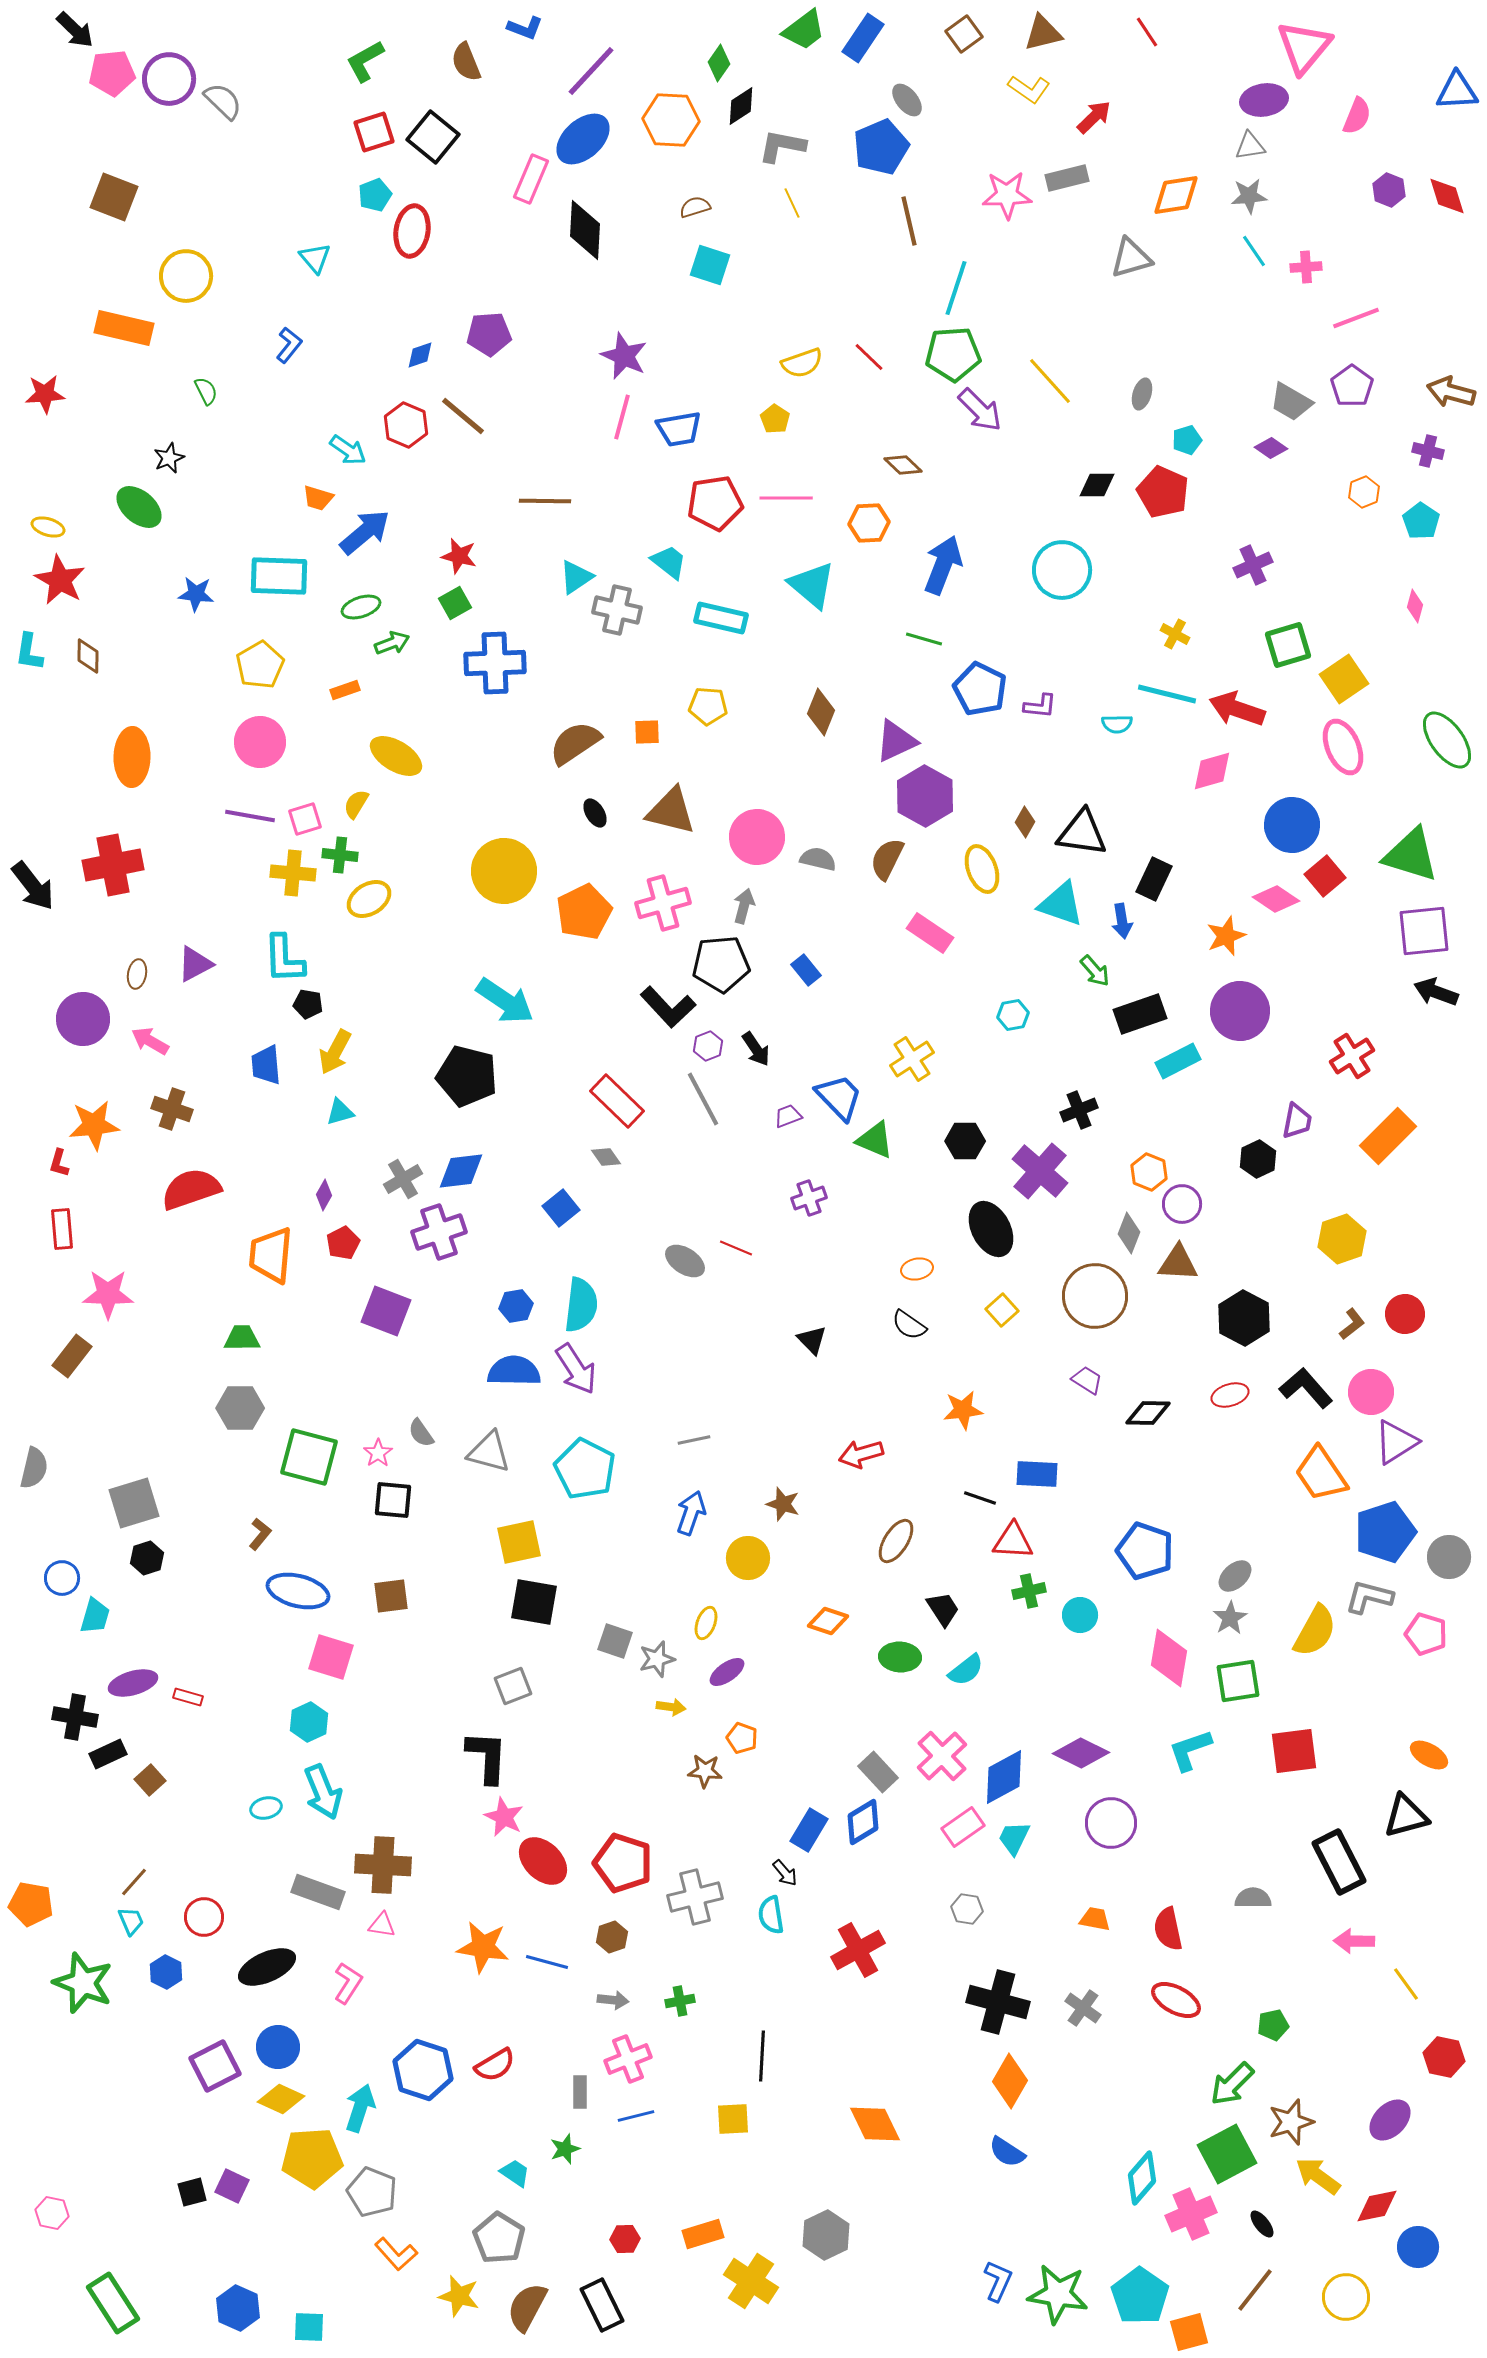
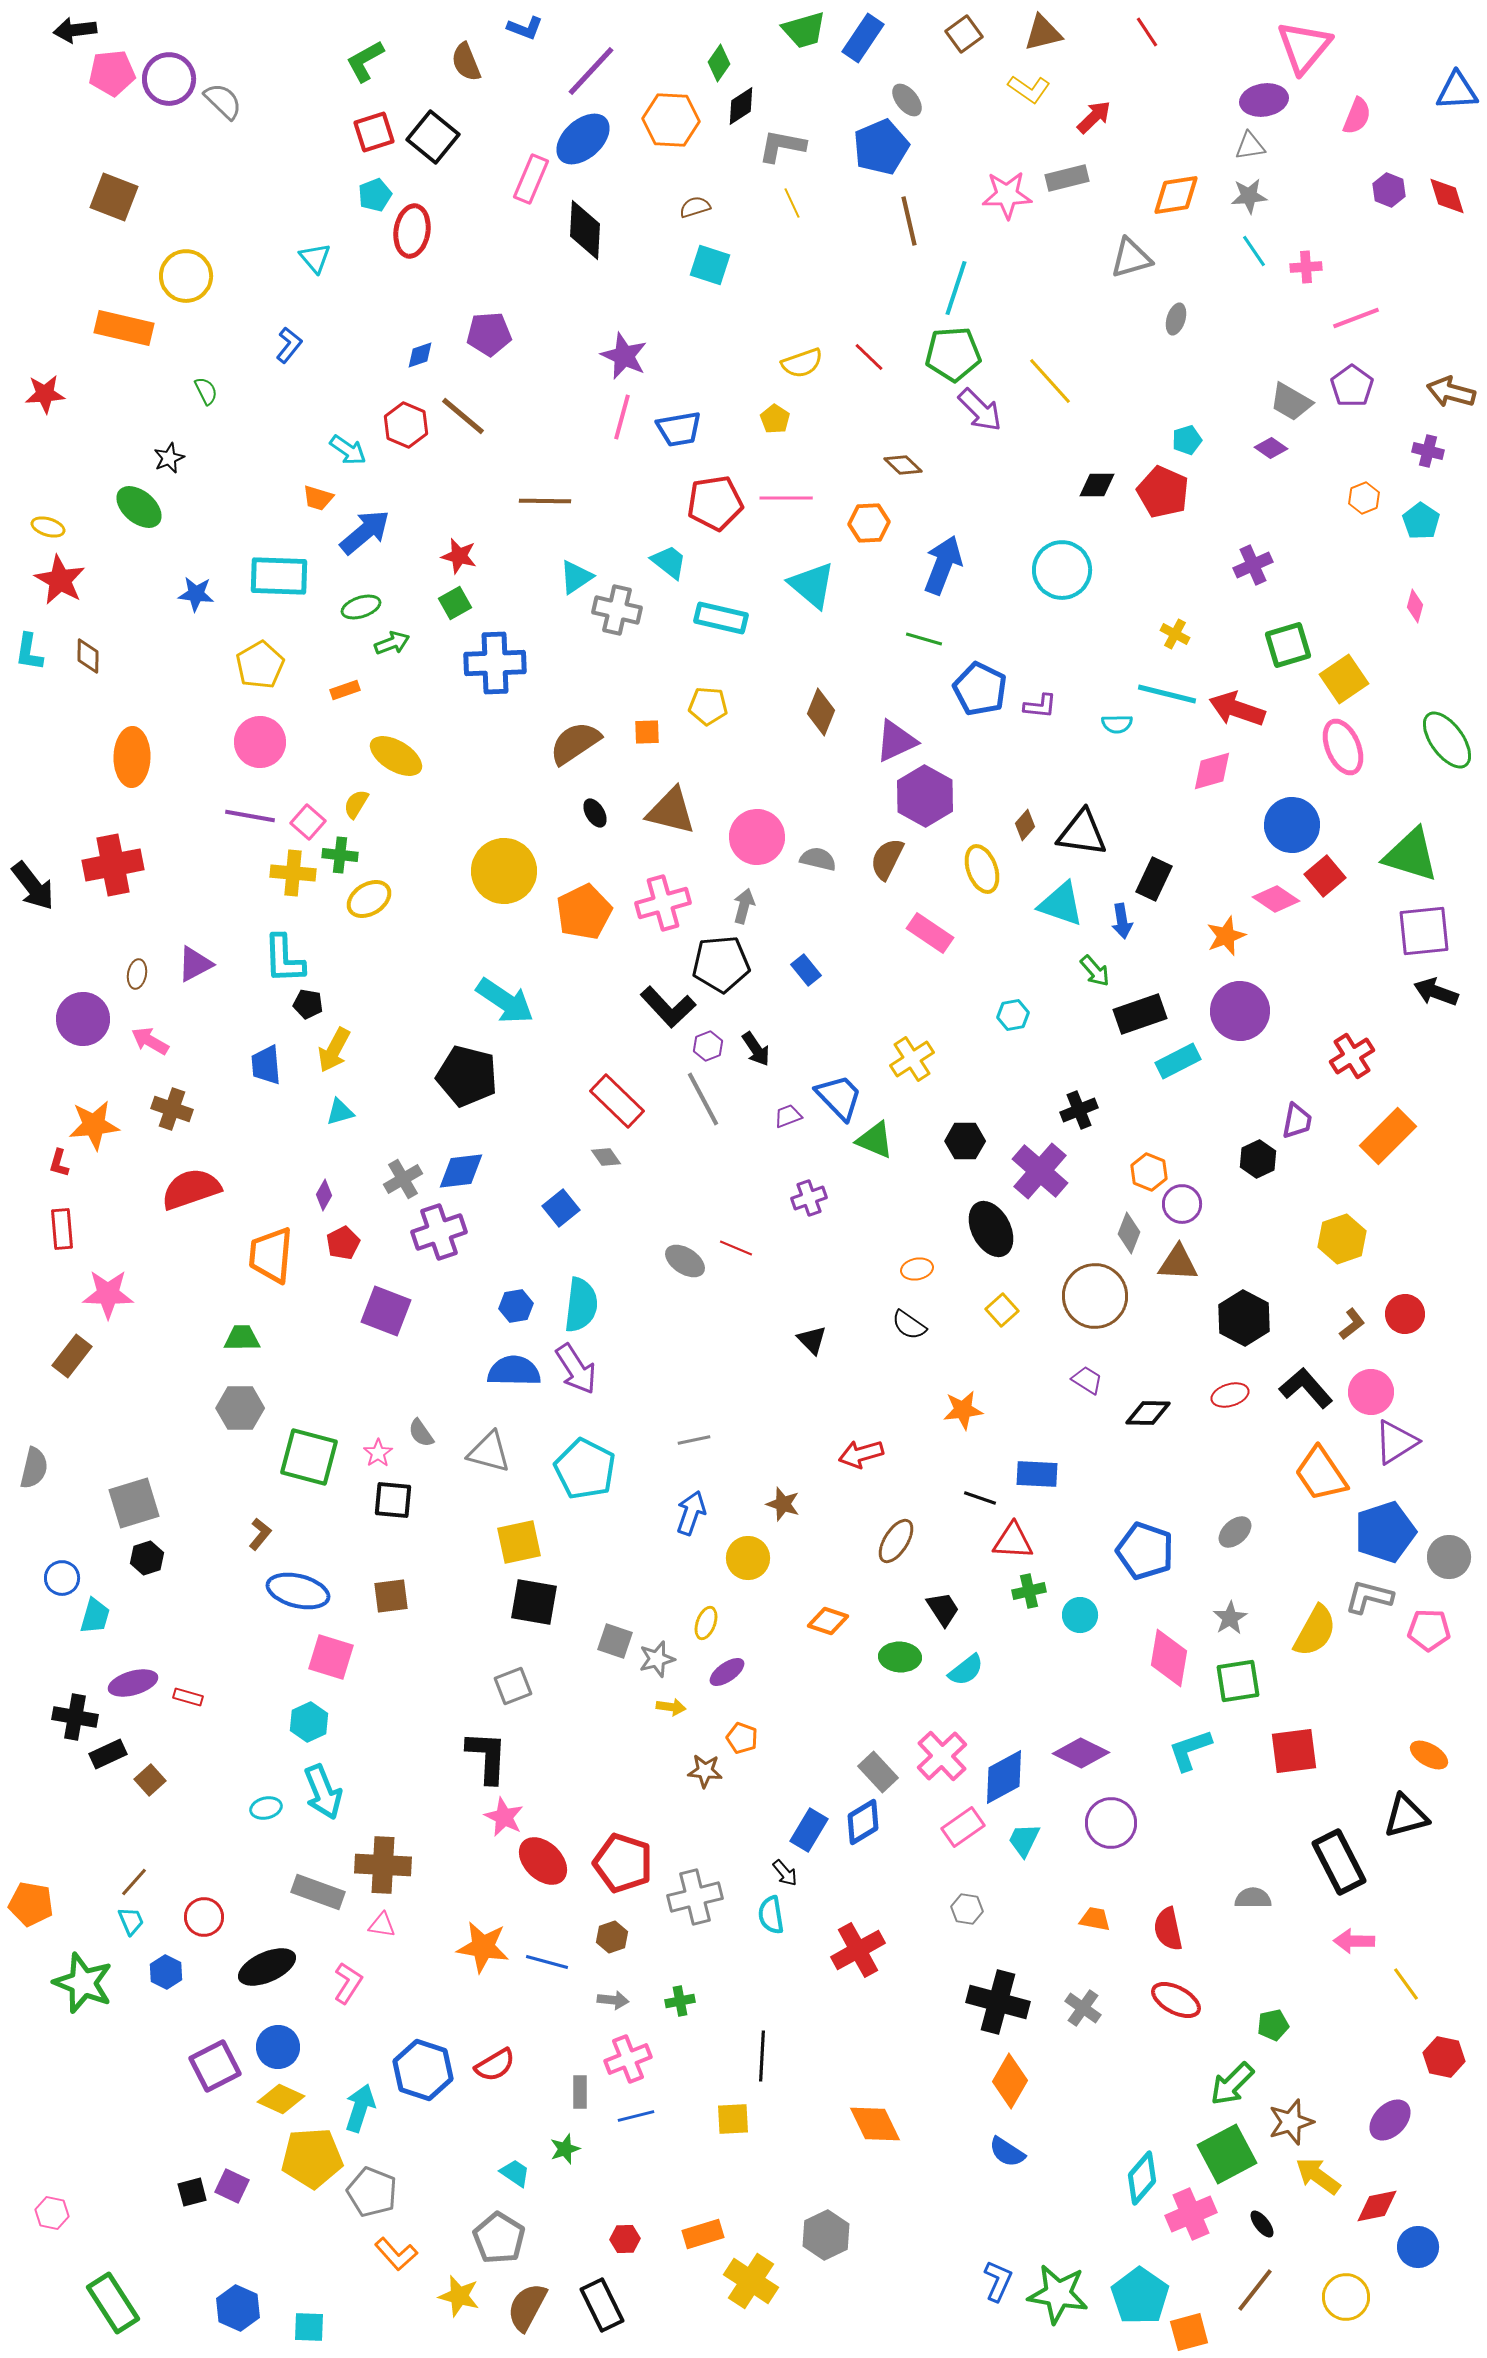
black arrow at (75, 30): rotated 129 degrees clockwise
green trapezoid at (804, 30): rotated 21 degrees clockwise
gray ellipse at (1142, 394): moved 34 px right, 75 px up
orange hexagon at (1364, 492): moved 6 px down
pink square at (305, 819): moved 3 px right, 3 px down; rotated 32 degrees counterclockwise
brown diamond at (1025, 822): moved 3 px down; rotated 12 degrees clockwise
yellow arrow at (335, 1052): moved 1 px left, 2 px up
gray ellipse at (1235, 1576): moved 44 px up
pink pentagon at (1426, 1634): moved 3 px right, 4 px up; rotated 15 degrees counterclockwise
cyan trapezoid at (1014, 1838): moved 10 px right, 2 px down
